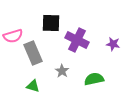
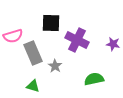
gray star: moved 7 px left, 5 px up
